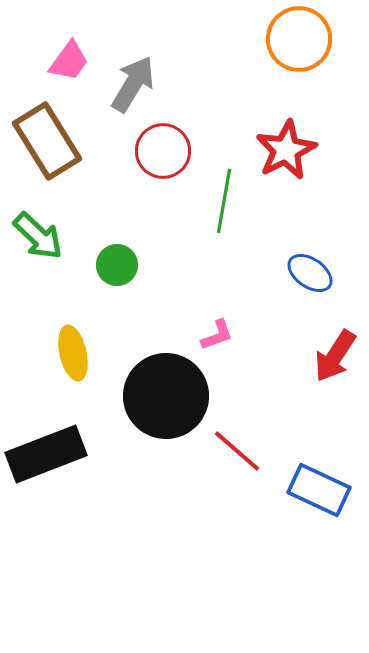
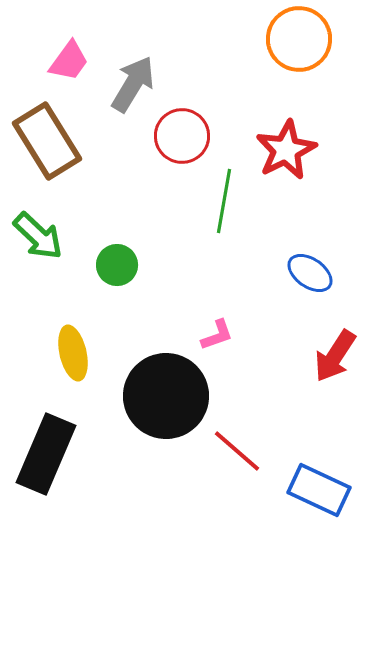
red circle: moved 19 px right, 15 px up
black rectangle: rotated 46 degrees counterclockwise
